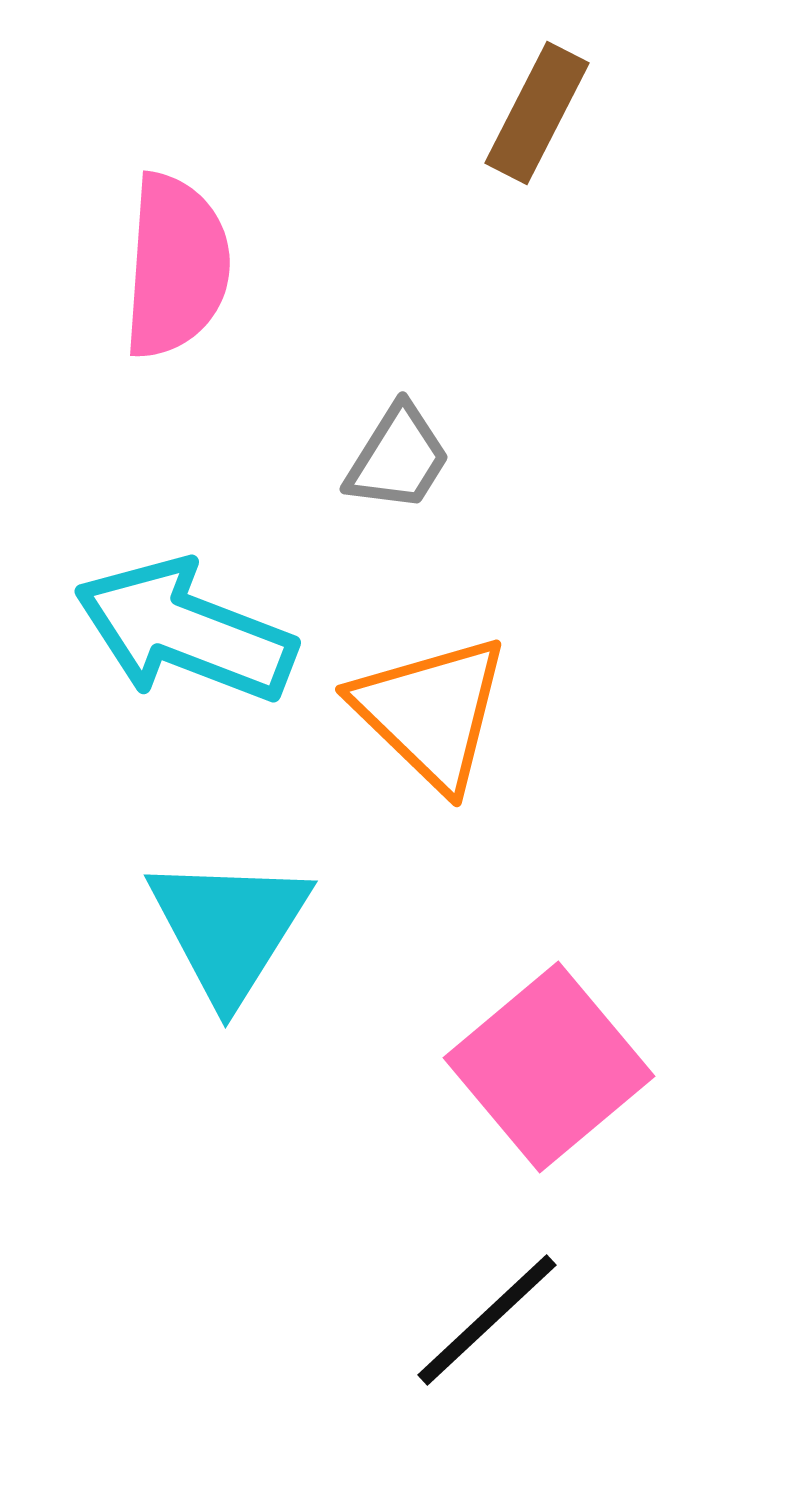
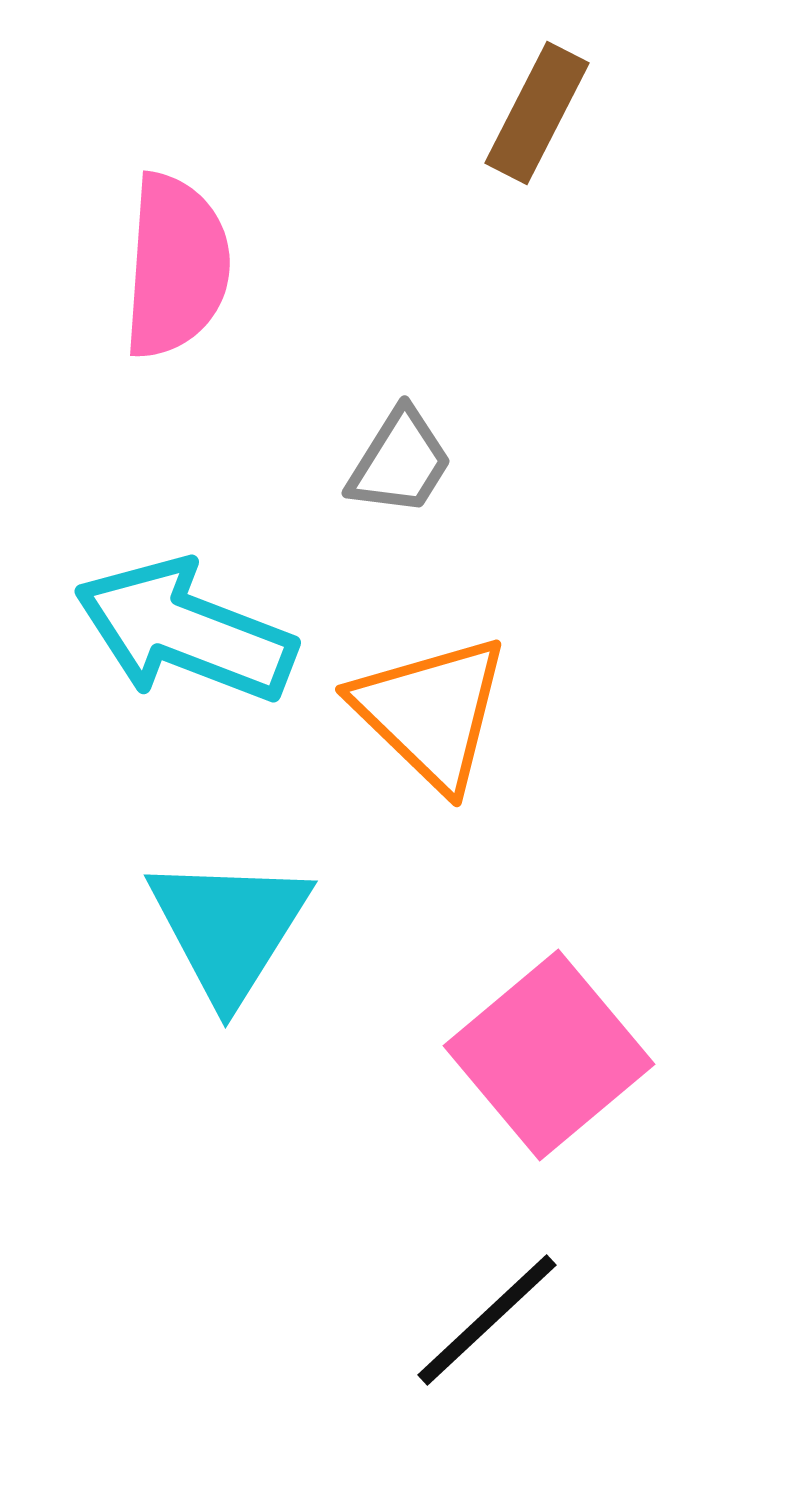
gray trapezoid: moved 2 px right, 4 px down
pink square: moved 12 px up
